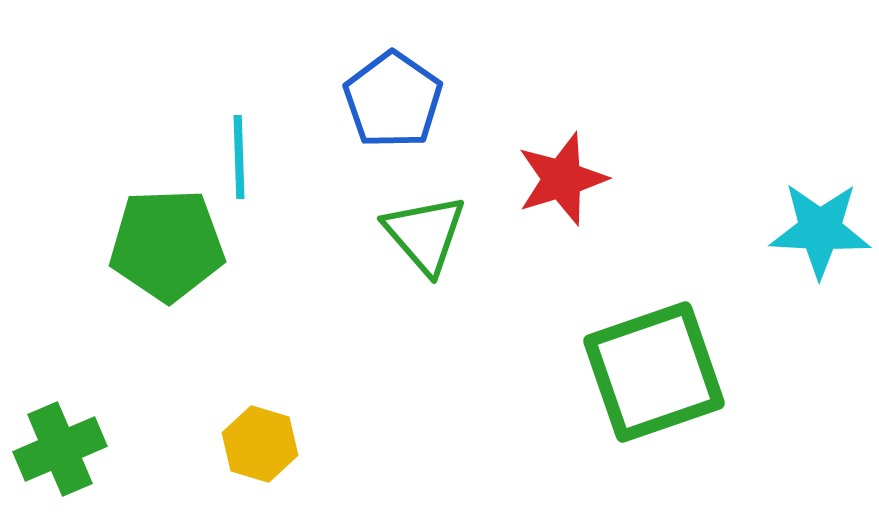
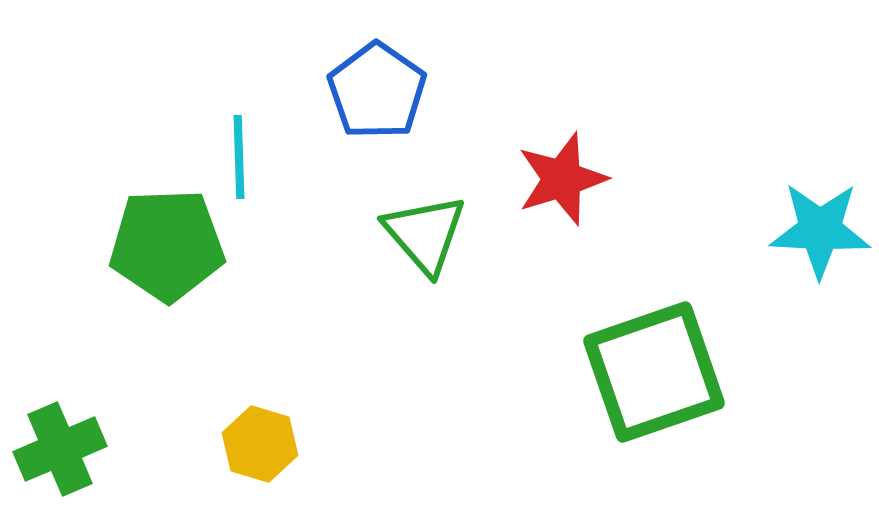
blue pentagon: moved 16 px left, 9 px up
